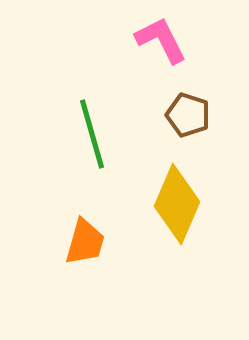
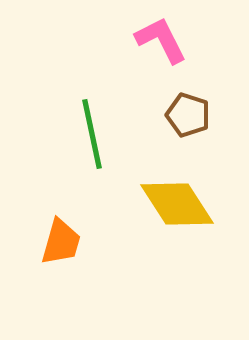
green line: rotated 4 degrees clockwise
yellow diamond: rotated 56 degrees counterclockwise
orange trapezoid: moved 24 px left
